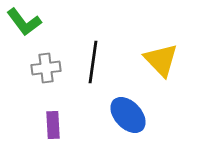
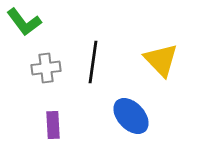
blue ellipse: moved 3 px right, 1 px down
